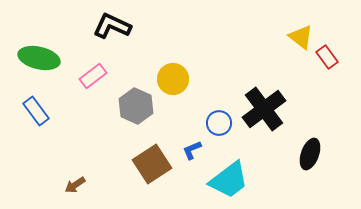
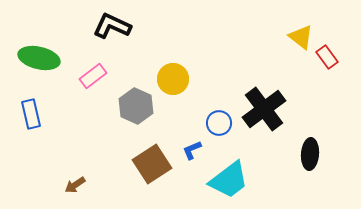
blue rectangle: moved 5 px left, 3 px down; rotated 24 degrees clockwise
black ellipse: rotated 16 degrees counterclockwise
